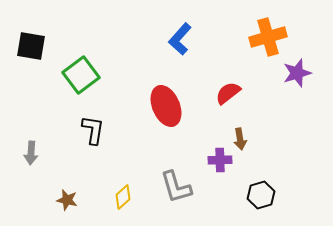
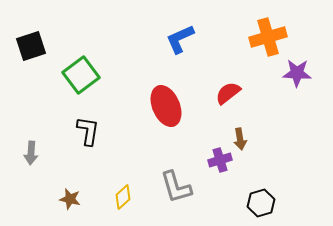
blue L-shape: rotated 24 degrees clockwise
black square: rotated 28 degrees counterclockwise
purple star: rotated 20 degrees clockwise
black L-shape: moved 5 px left, 1 px down
purple cross: rotated 15 degrees counterclockwise
black hexagon: moved 8 px down
brown star: moved 3 px right, 1 px up
